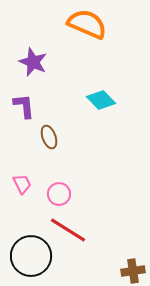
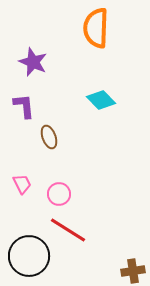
orange semicircle: moved 9 px right, 4 px down; rotated 111 degrees counterclockwise
black circle: moved 2 px left
